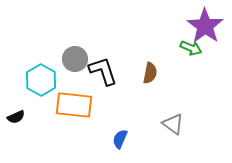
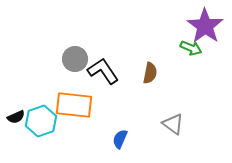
black L-shape: rotated 16 degrees counterclockwise
cyan hexagon: moved 41 px down; rotated 12 degrees clockwise
